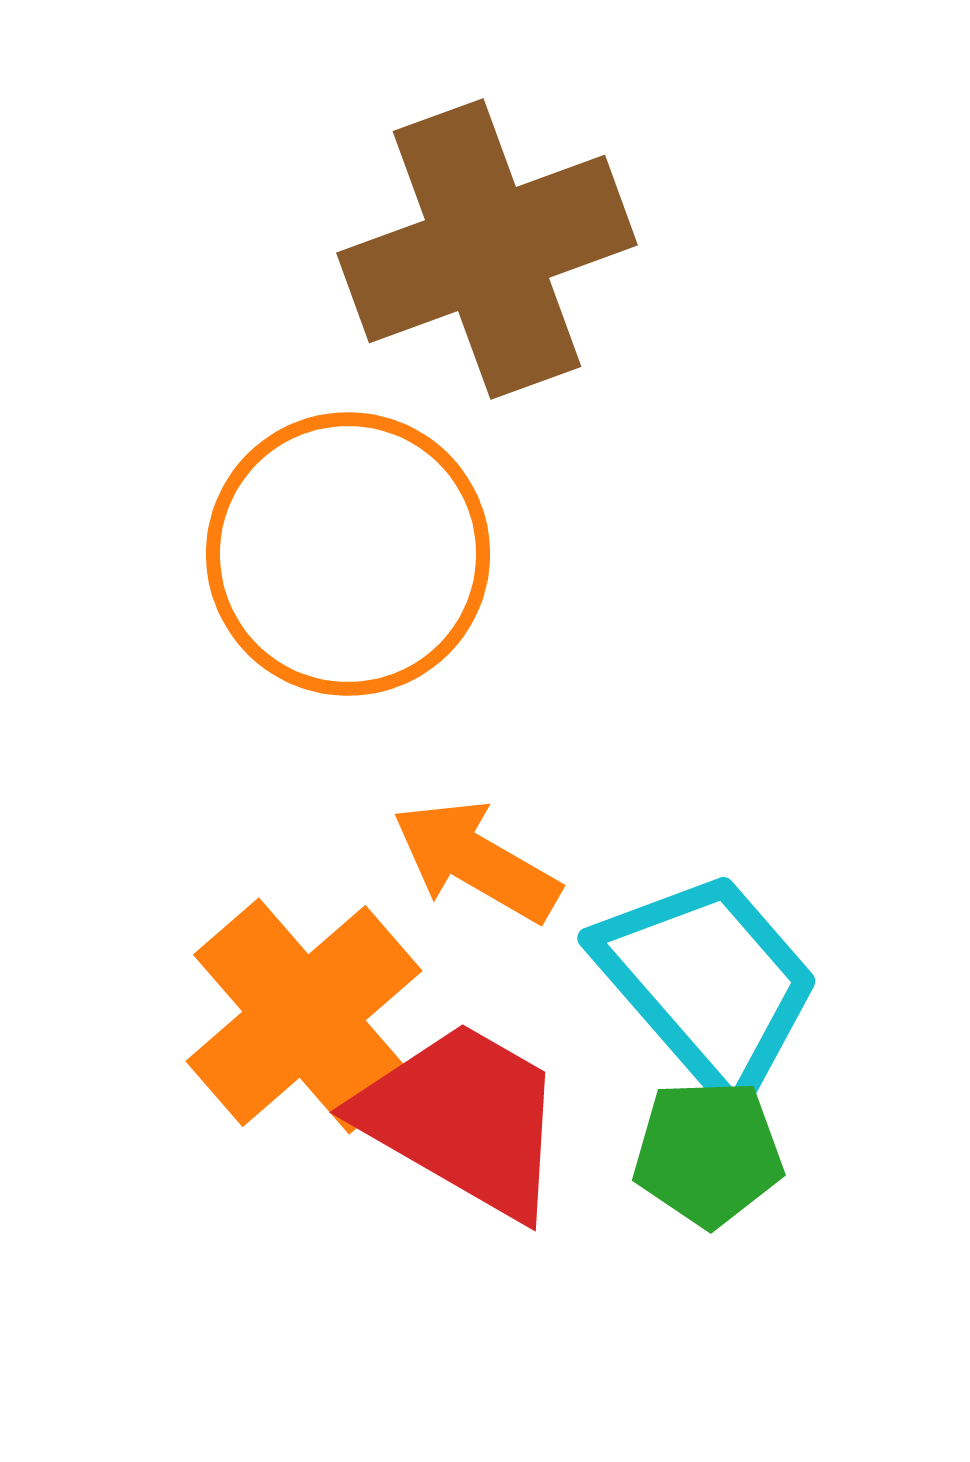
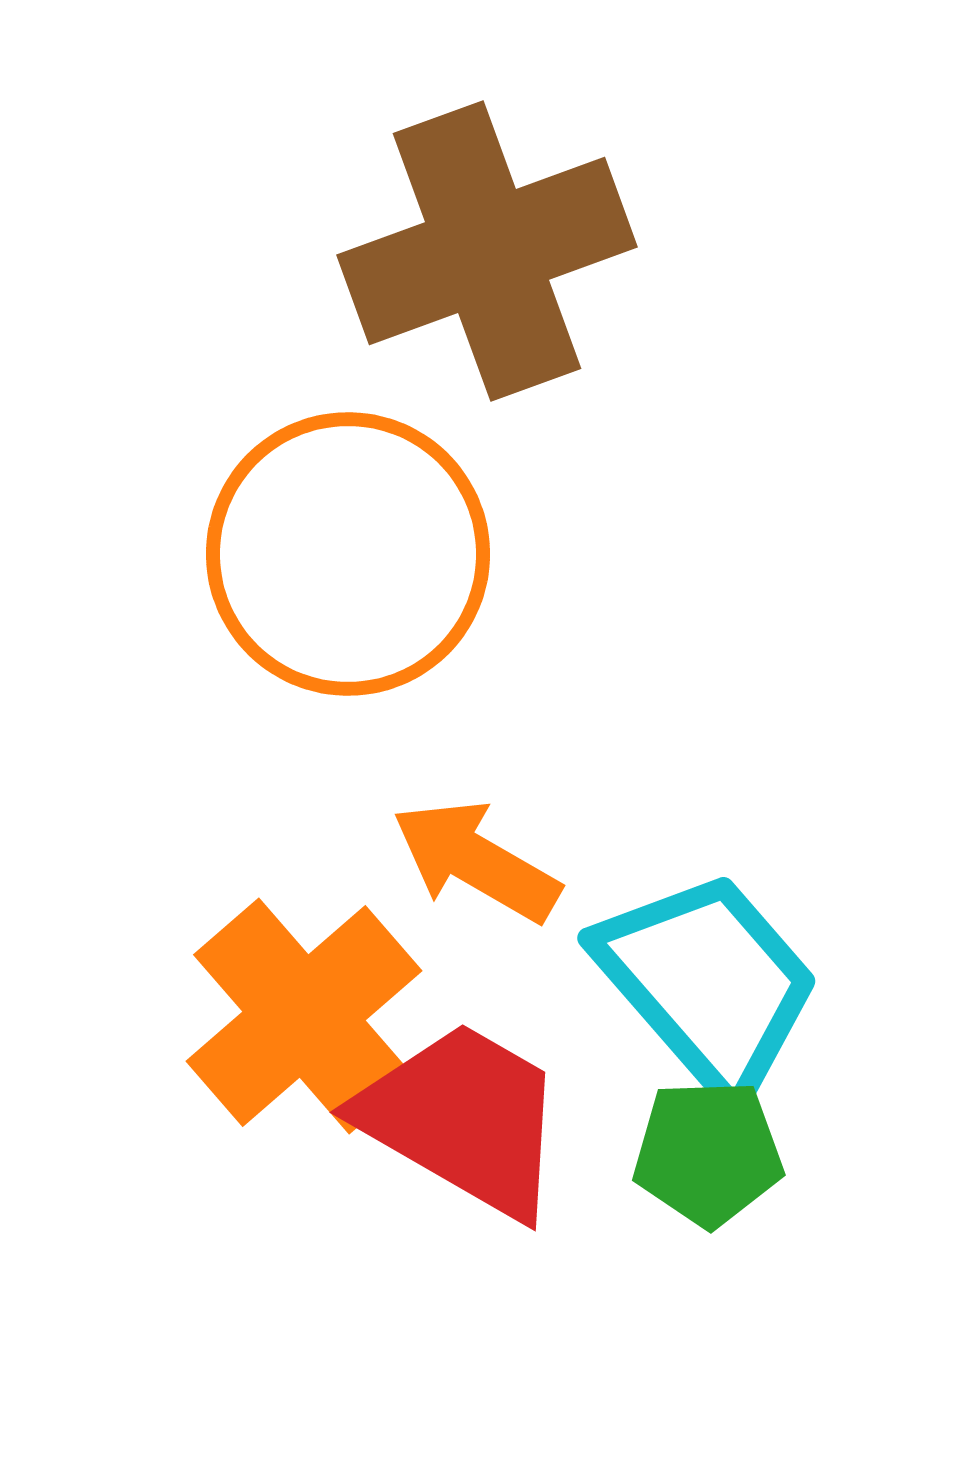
brown cross: moved 2 px down
